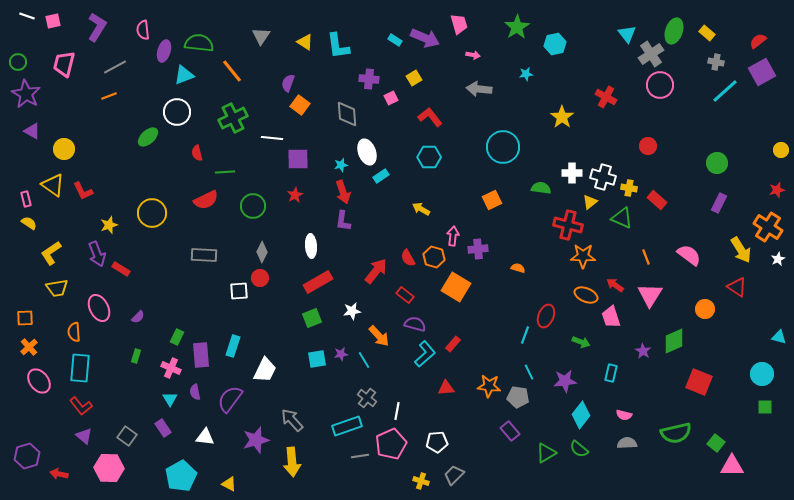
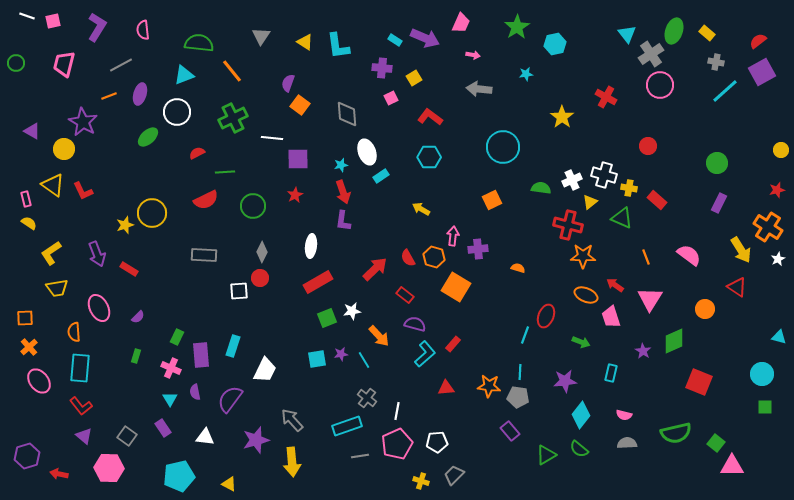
pink trapezoid at (459, 24): moved 2 px right, 1 px up; rotated 40 degrees clockwise
purple ellipse at (164, 51): moved 24 px left, 43 px down
green circle at (18, 62): moved 2 px left, 1 px down
gray line at (115, 67): moved 6 px right, 2 px up
purple cross at (369, 79): moved 13 px right, 11 px up
purple star at (26, 94): moved 57 px right, 28 px down
red L-shape at (430, 117): rotated 15 degrees counterclockwise
red semicircle at (197, 153): rotated 77 degrees clockwise
white cross at (572, 173): moved 7 px down; rotated 24 degrees counterclockwise
white cross at (603, 177): moved 1 px right, 2 px up
yellow star at (109, 225): moved 16 px right
white ellipse at (311, 246): rotated 10 degrees clockwise
red rectangle at (121, 269): moved 8 px right
red arrow at (376, 271): moved 1 px left, 2 px up; rotated 8 degrees clockwise
pink triangle at (650, 295): moved 4 px down
green square at (312, 318): moved 15 px right
cyan line at (529, 372): moved 9 px left; rotated 28 degrees clockwise
pink pentagon at (391, 444): moved 6 px right
green triangle at (546, 453): moved 2 px down
cyan pentagon at (181, 476): moved 2 px left; rotated 16 degrees clockwise
